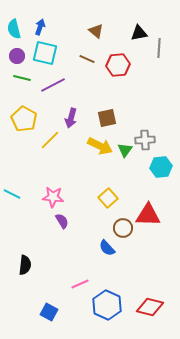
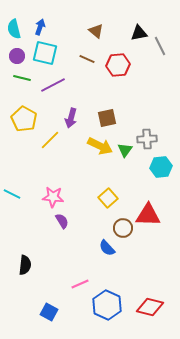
gray line: moved 1 px right, 2 px up; rotated 30 degrees counterclockwise
gray cross: moved 2 px right, 1 px up
